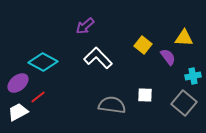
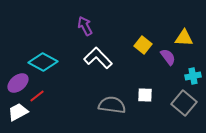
purple arrow: rotated 102 degrees clockwise
red line: moved 1 px left, 1 px up
